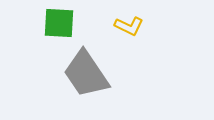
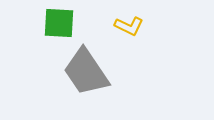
gray trapezoid: moved 2 px up
